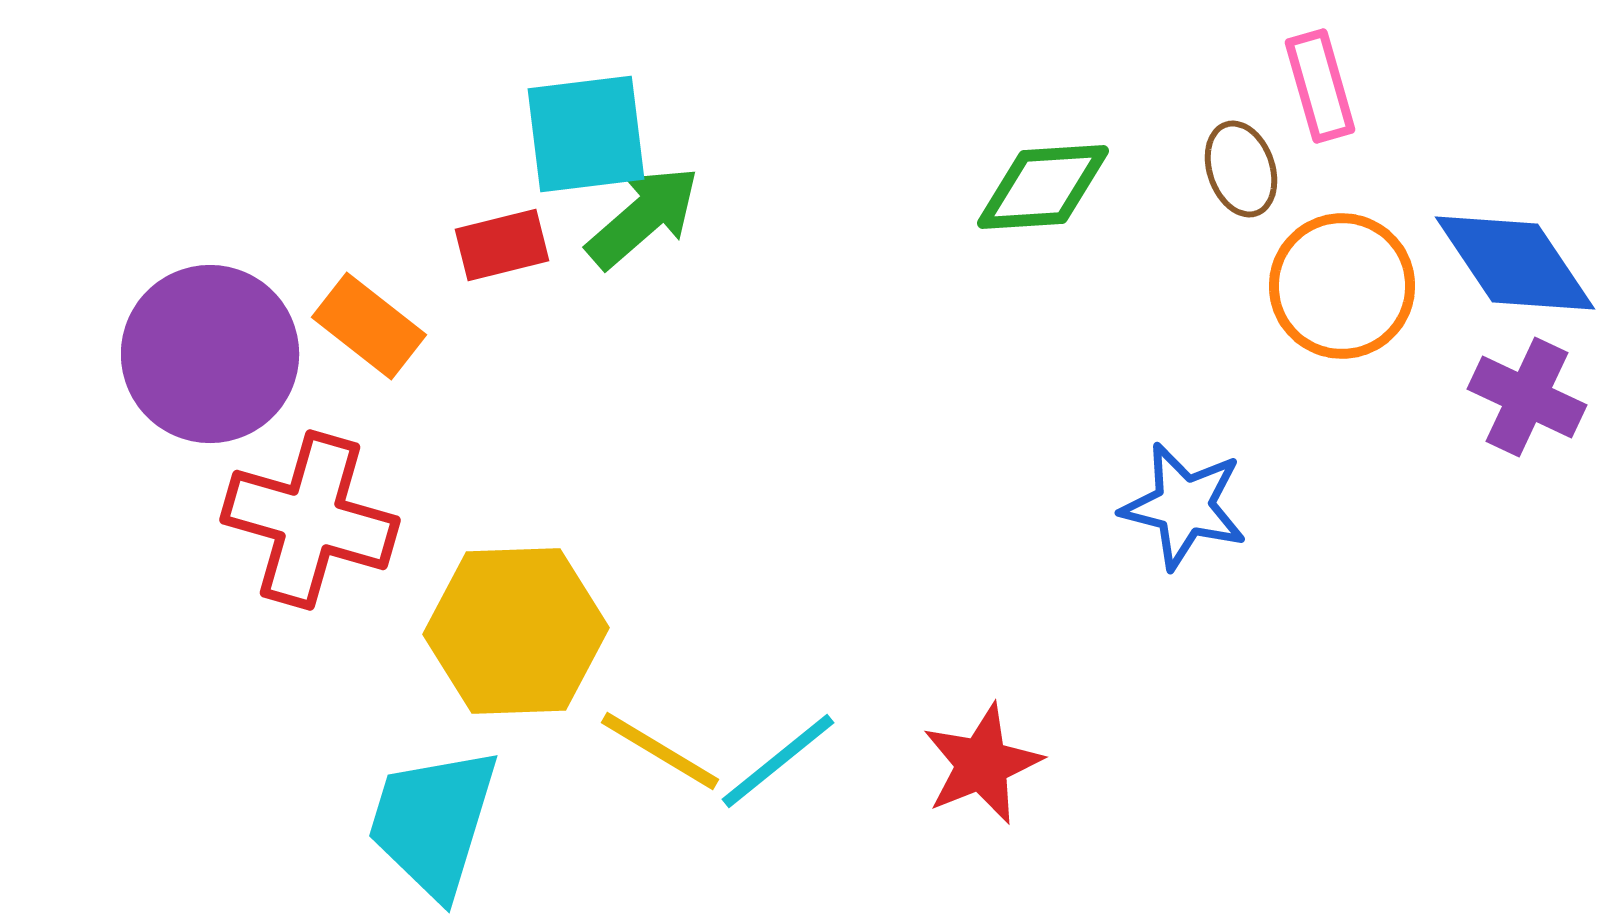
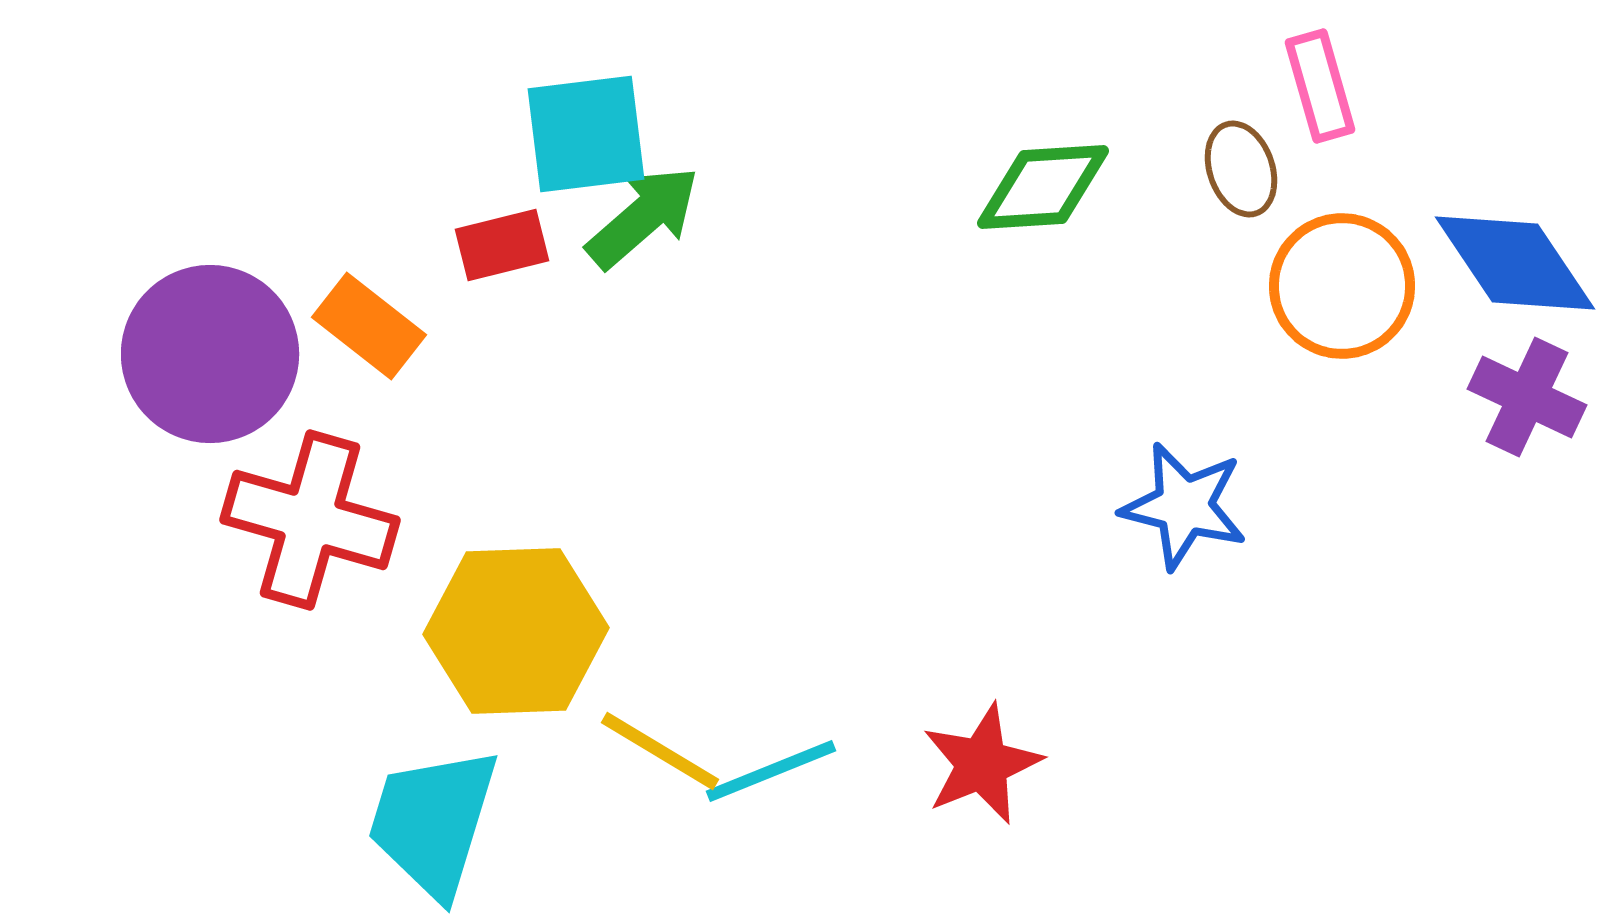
cyan line: moved 7 px left, 10 px down; rotated 17 degrees clockwise
